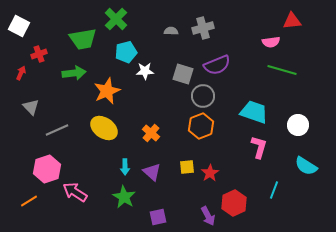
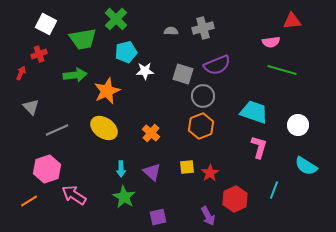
white square: moved 27 px right, 2 px up
green arrow: moved 1 px right, 2 px down
cyan arrow: moved 4 px left, 2 px down
pink arrow: moved 1 px left, 3 px down
red hexagon: moved 1 px right, 4 px up
